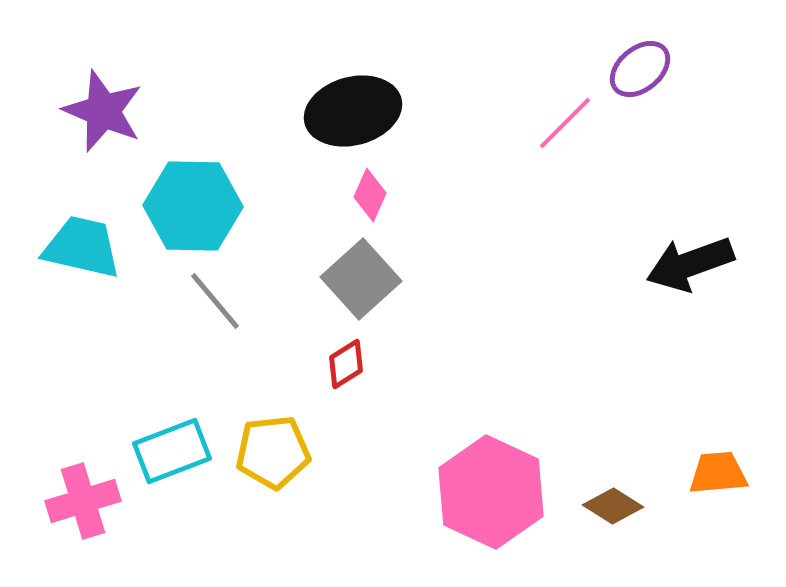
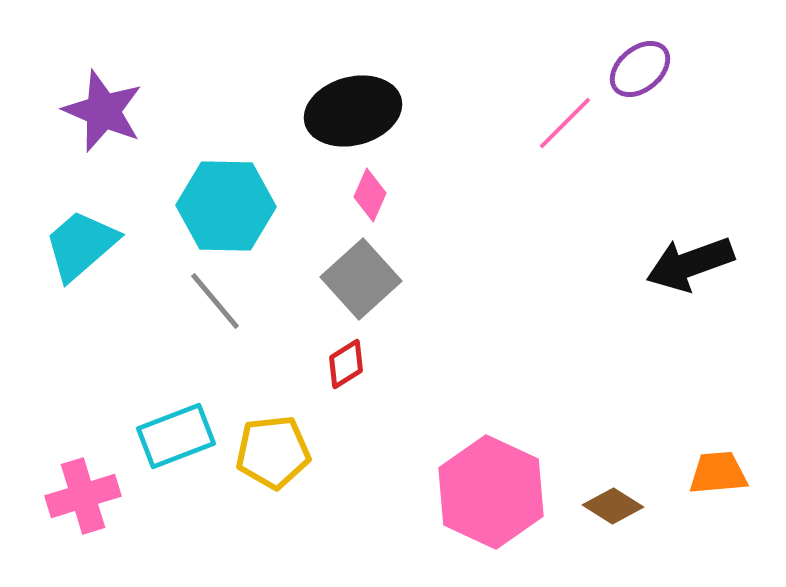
cyan hexagon: moved 33 px right
cyan trapezoid: moved 1 px left, 2 px up; rotated 54 degrees counterclockwise
cyan rectangle: moved 4 px right, 15 px up
pink cross: moved 5 px up
